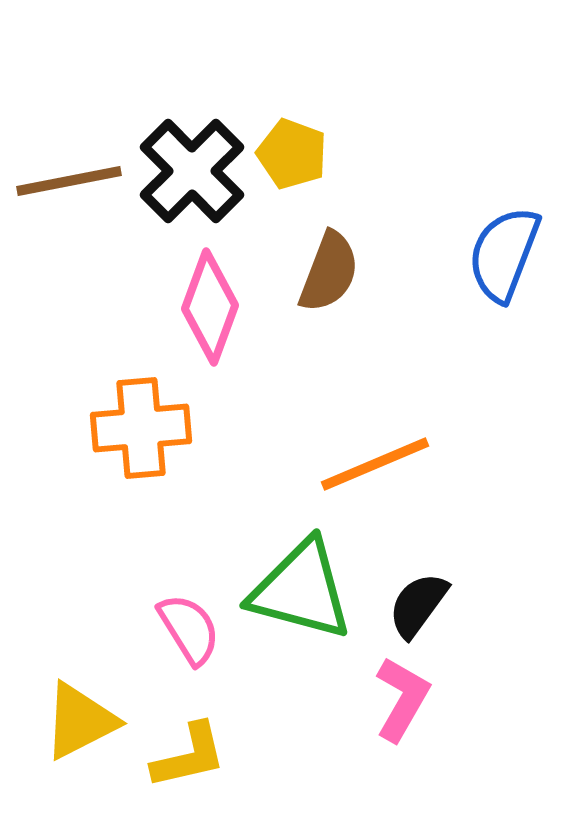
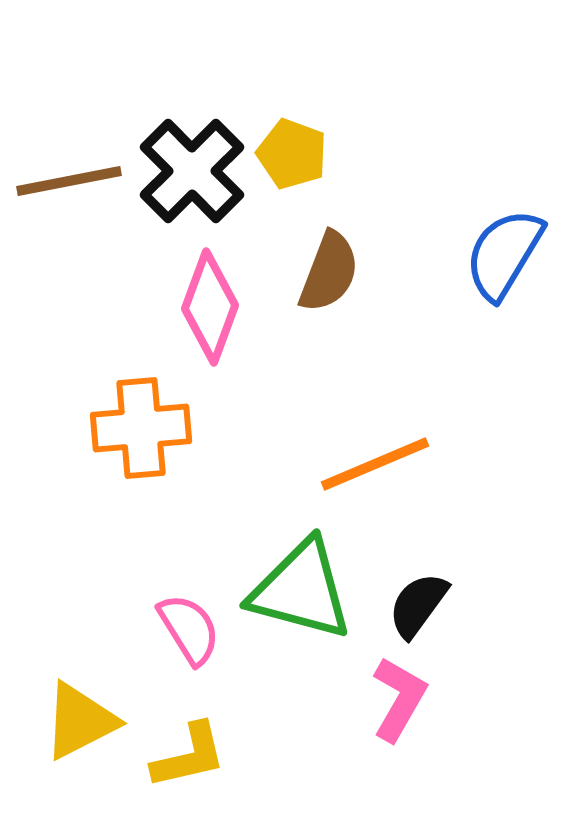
blue semicircle: rotated 10 degrees clockwise
pink L-shape: moved 3 px left
